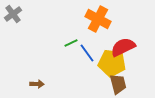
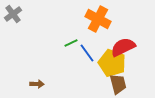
yellow pentagon: rotated 12 degrees clockwise
